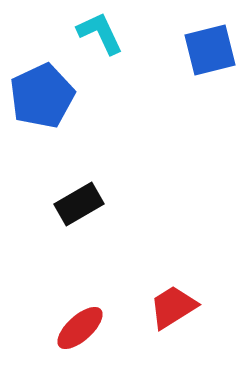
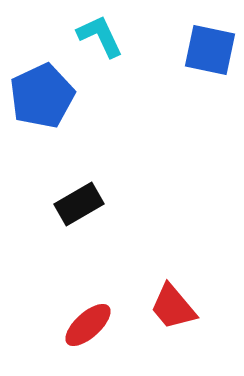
cyan L-shape: moved 3 px down
blue square: rotated 26 degrees clockwise
red trapezoid: rotated 98 degrees counterclockwise
red ellipse: moved 8 px right, 3 px up
